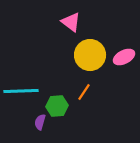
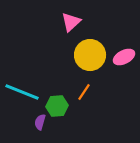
pink triangle: rotated 40 degrees clockwise
cyan line: moved 1 px right, 1 px down; rotated 24 degrees clockwise
